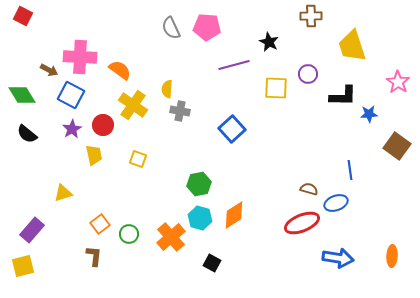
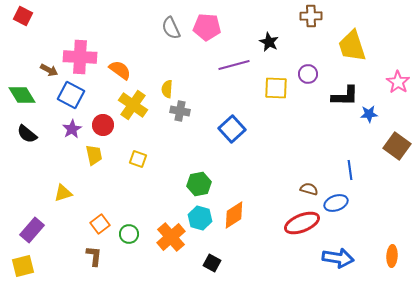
black L-shape at (343, 96): moved 2 px right
